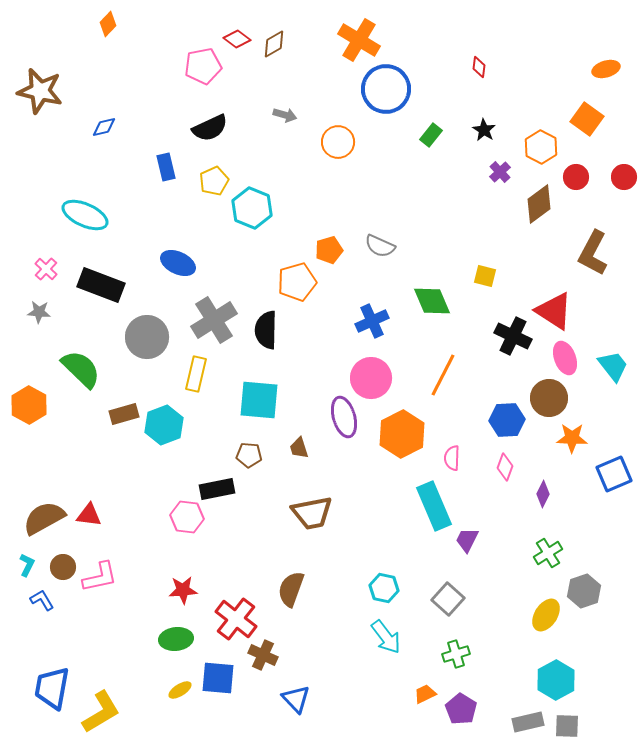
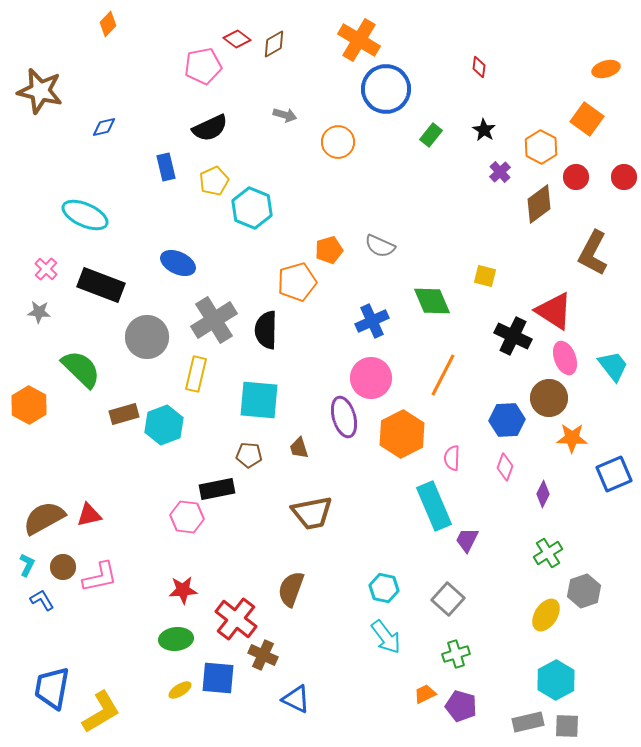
red triangle at (89, 515): rotated 20 degrees counterclockwise
blue triangle at (296, 699): rotated 20 degrees counterclockwise
purple pentagon at (461, 709): moved 3 px up; rotated 16 degrees counterclockwise
